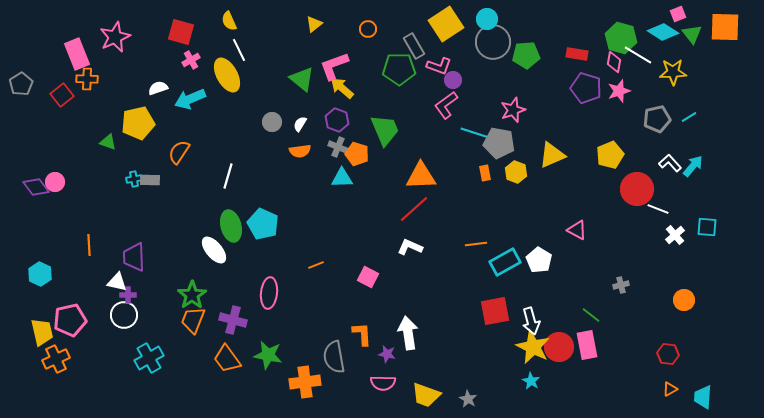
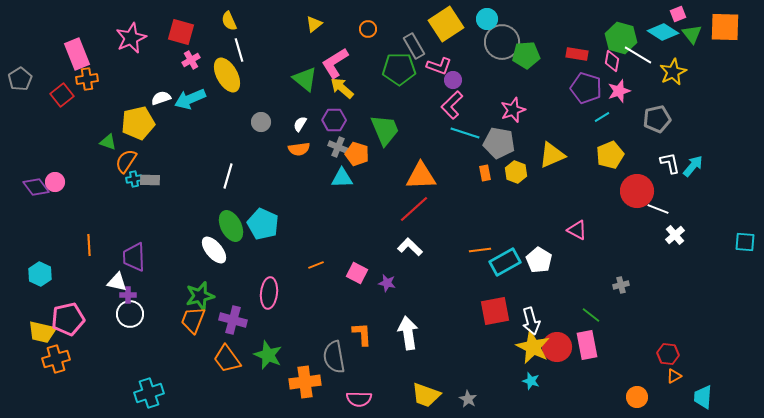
pink star at (115, 37): moved 16 px right, 1 px down
gray circle at (493, 42): moved 9 px right
white line at (239, 50): rotated 10 degrees clockwise
pink diamond at (614, 62): moved 2 px left, 1 px up
pink L-shape at (334, 66): moved 1 px right, 3 px up; rotated 12 degrees counterclockwise
yellow star at (673, 72): rotated 24 degrees counterclockwise
orange cross at (87, 79): rotated 10 degrees counterclockwise
green triangle at (302, 79): moved 3 px right
gray pentagon at (21, 84): moved 1 px left, 5 px up
white semicircle at (158, 88): moved 3 px right, 10 px down
pink L-shape at (446, 105): moved 6 px right; rotated 8 degrees counterclockwise
cyan line at (689, 117): moved 87 px left
purple hexagon at (337, 120): moved 3 px left; rotated 20 degrees counterclockwise
gray circle at (272, 122): moved 11 px left
cyan line at (475, 133): moved 10 px left
orange semicircle at (300, 151): moved 1 px left, 2 px up
orange semicircle at (179, 152): moved 53 px left, 9 px down
white L-shape at (670, 163): rotated 30 degrees clockwise
red circle at (637, 189): moved 2 px down
green ellipse at (231, 226): rotated 12 degrees counterclockwise
cyan square at (707, 227): moved 38 px right, 15 px down
orange line at (476, 244): moved 4 px right, 6 px down
white L-shape at (410, 247): rotated 20 degrees clockwise
pink square at (368, 277): moved 11 px left, 4 px up
green star at (192, 295): moved 8 px right, 1 px down; rotated 20 degrees clockwise
orange circle at (684, 300): moved 47 px left, 97 px down
white circle at (124, 315): moved 6 px right, 1 px up
pink pentagon at (70, 320): moved 2 px left, 1 px up
yellow trapezoid at (42, 332): rotated 116 degrees clockwise
red circle at (559, 347): moved 2 px left
purple star at (387, 354): moved 71 px up
green star at (268, 355): rotated 12 degrees clockwise
cyan cross at (149, 358): moved 35 px down; rotated 12 degrees clockwise
orange cross at (56, 359): rotated 8 degrees clockwise
cyan star at (531, 381): rotated 12 degrees counterclockwise
pink semicircle at (383, 383): moved 24 px left, 16 px down
orange triangle at (670, 389): moved 4 px right, 13 px up
